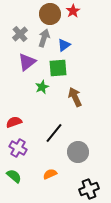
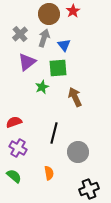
brown circle: moved 1 px left
blue triangle: rotated 32 degrees counterclockwise
black line: rotated 25 degrees counterclockwise
orange semicircle: moved 1 px left, 1 px up; rotated 104 degrees clockwise
